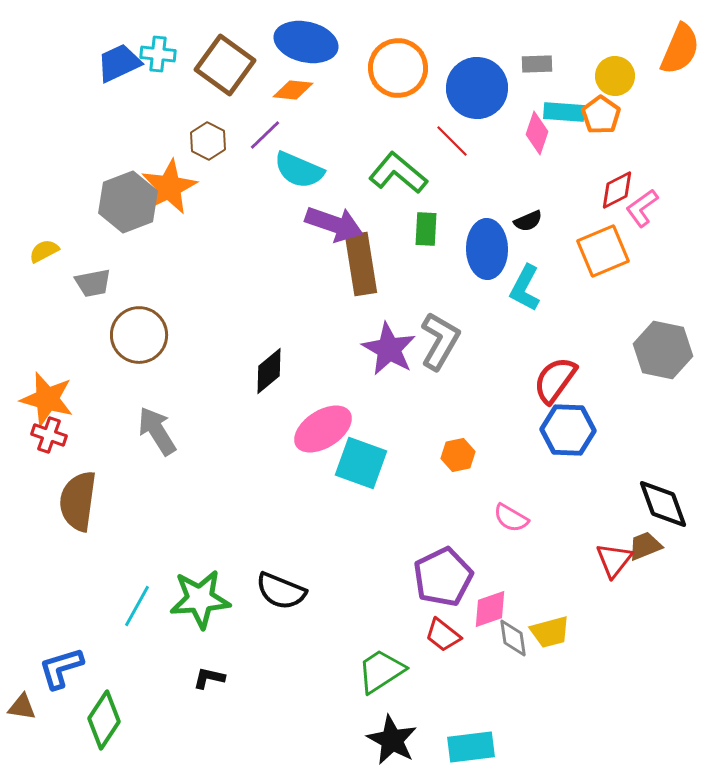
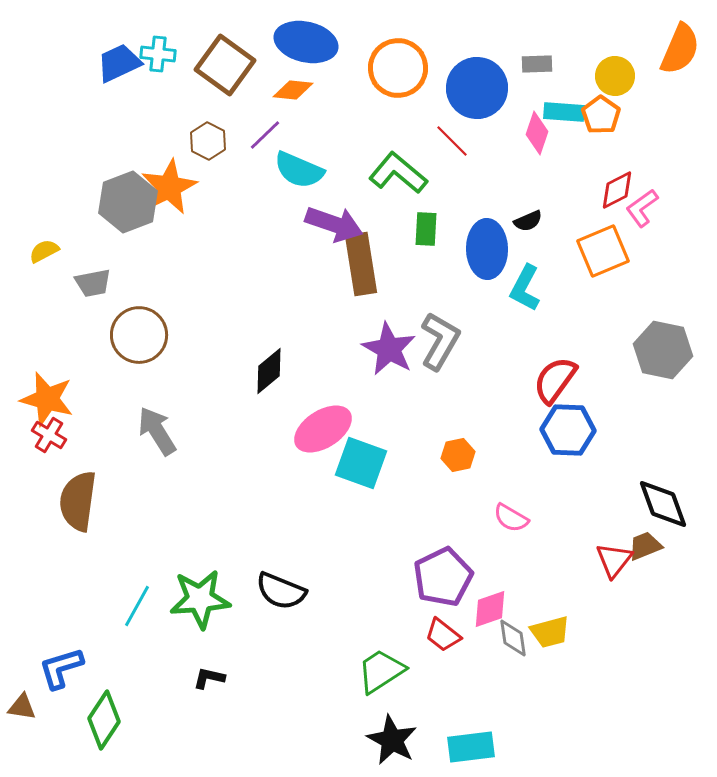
red cross at (49, 435): rotated 12 degrees clockwise
